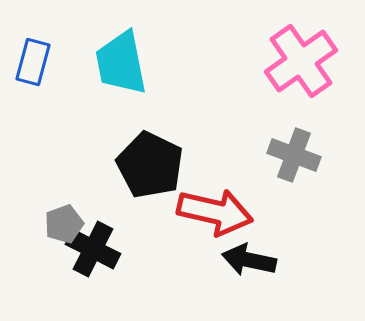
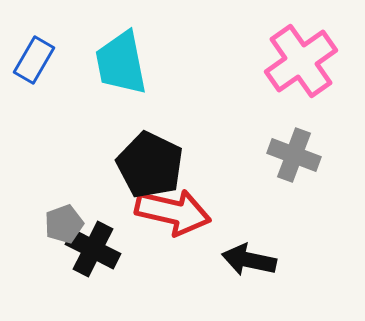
blue rectangle: moved 1 px right, 2 px up; rotated 15 degrees clockwise
red arrow: moved 42 px left
